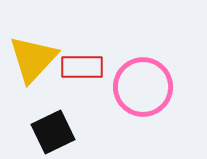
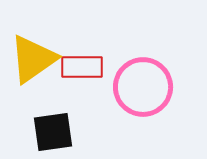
yellow triangle: rotated 12 degrees clockwise
black square: rotated 18 degrees clockwise
